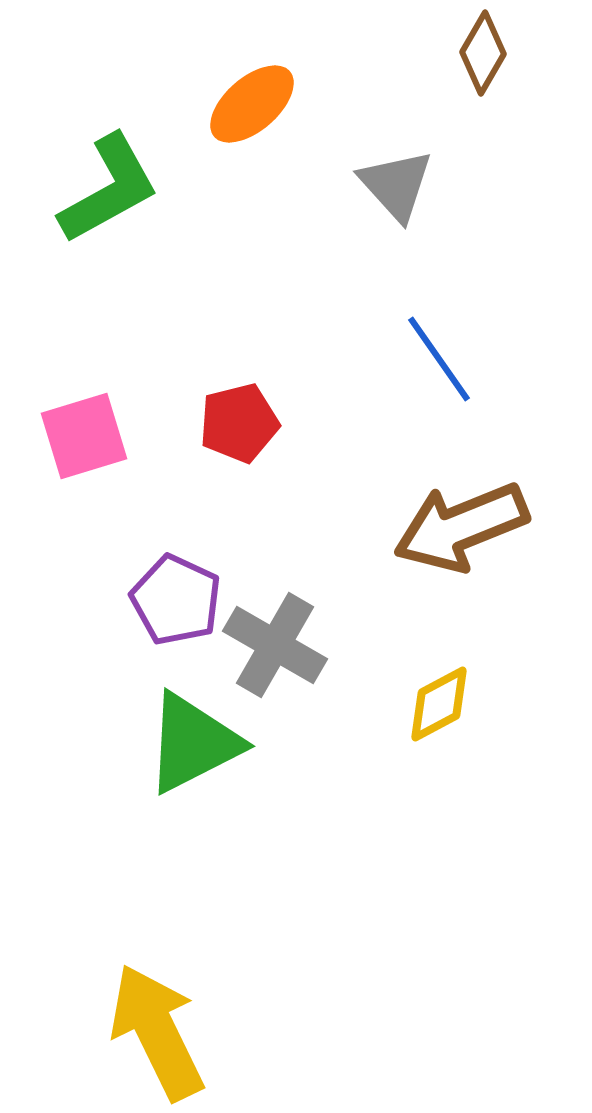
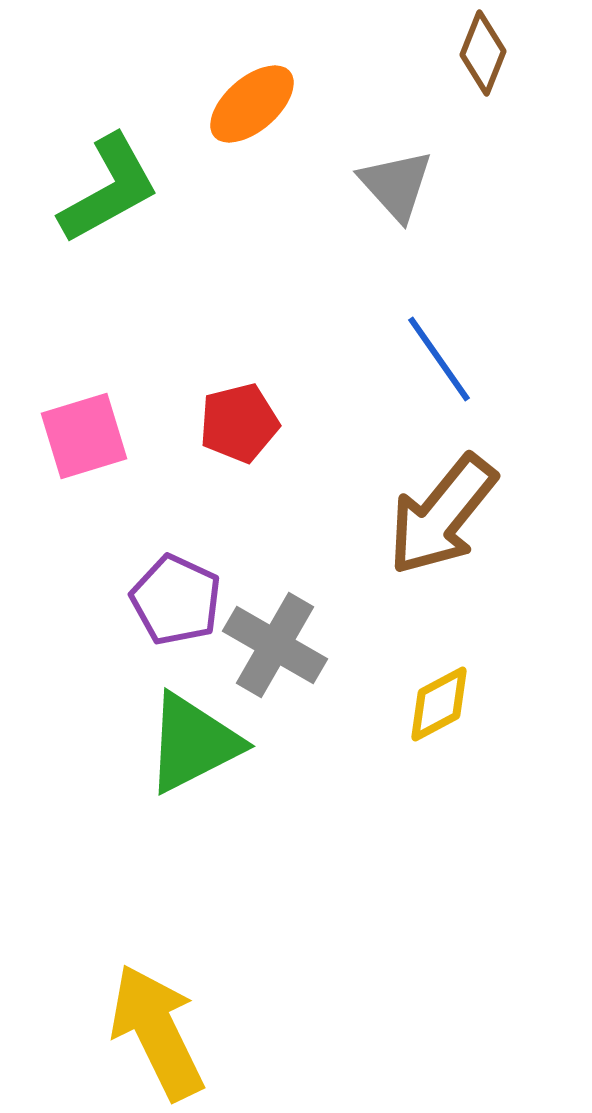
brown diamond: rotated 8 degrees counterclockwise
brown arrow: moved 19 px left, 12 px up; rotated 29 degrees counterclockwise
